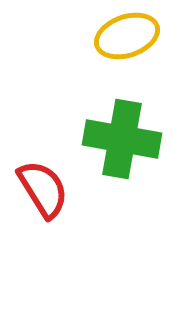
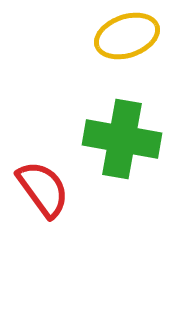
red semicircle: rotated 4 degrees counterclockwise
